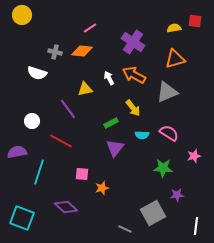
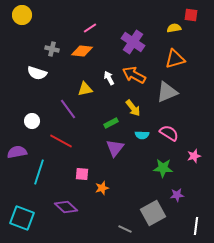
red square: moved 4 px left, 6 px up
gray cross: moved 3 px left, 3 px up
